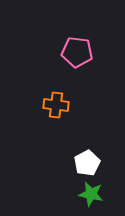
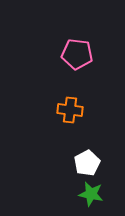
pink pentagon: moved 2 px down
orange cross: moved 14 px right, 5 px down
